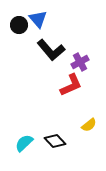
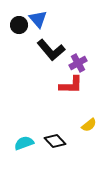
purple cross: moved 2 px left, 1 px down
red L-shape: rotated 25 degrees clockwise
cyan semicircle: rotated 24 degrees clockwise
